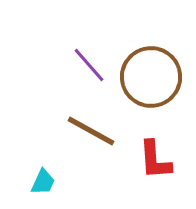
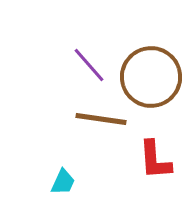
brown line: moved 10 px right, 12 px up; rotated 21 degrees counterclockwise
cyan trapezoid: moved 20 px right
